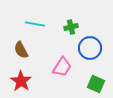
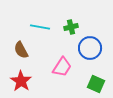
cyan line: moved 5 px right, 3 px down
